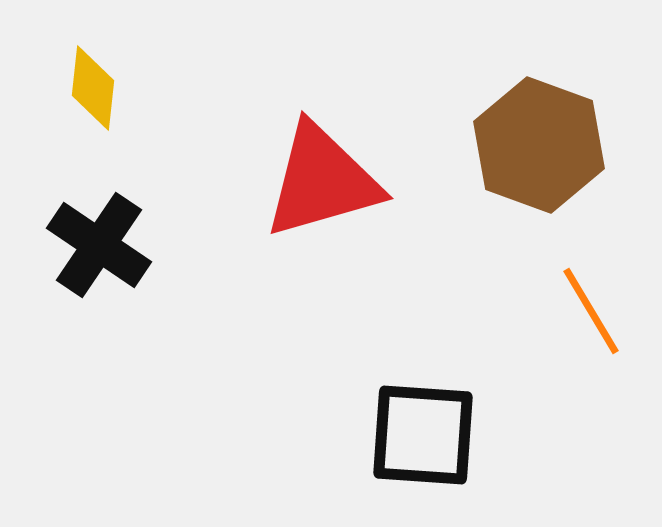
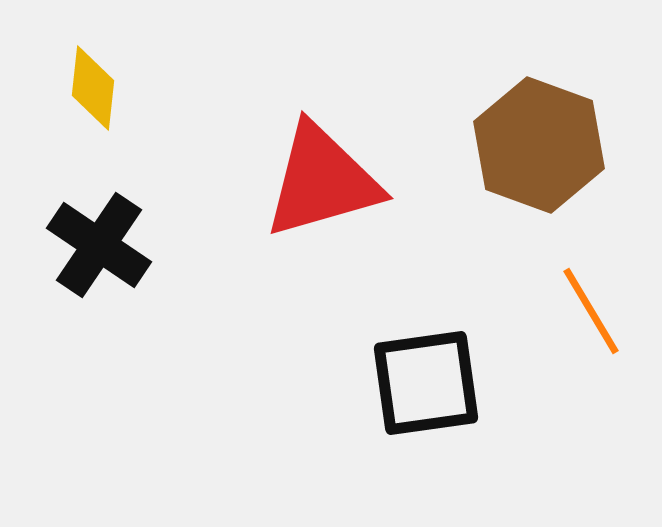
black square: moved 3 px right, 52 px up; rotated 12 degrees counterclockwise
